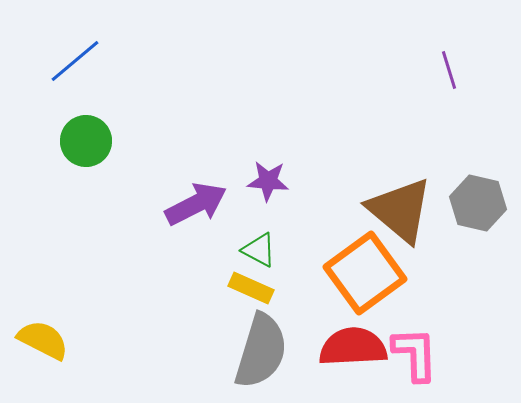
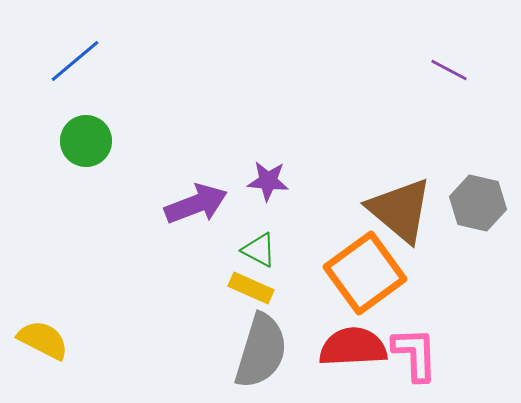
purple line: rotated 45 degrees counterclockwise
purple arrow: rotated 6 degrees clockwise
